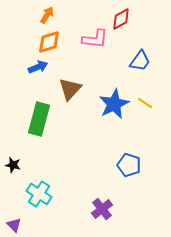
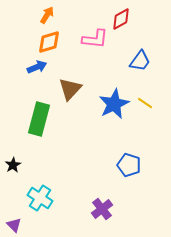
blue arrow: moved 1 px left
black star: rotated 28 degrees clockwise
cyan cross: moved 1 px right, 4 px down
